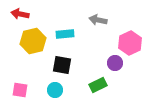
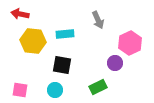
gray arrow: rotated 126 degrees counterclockwise
yellow hexagon: rotated 20 degrees clockwise
green rectangle: moved 2 px down
